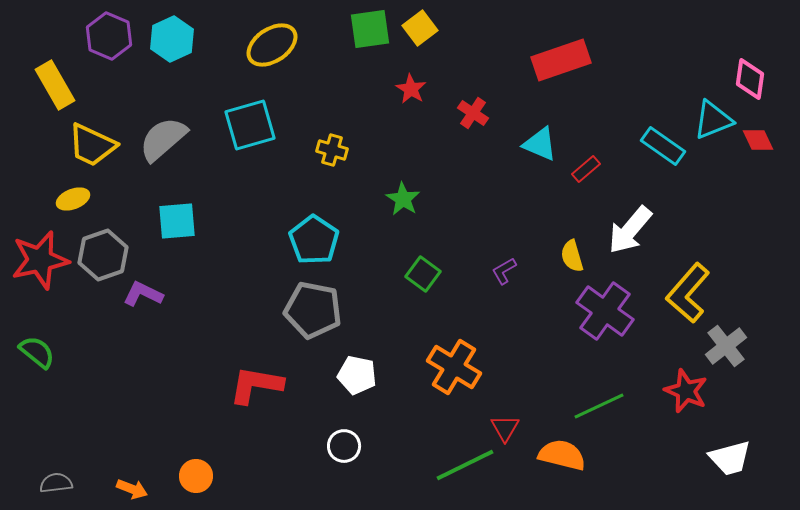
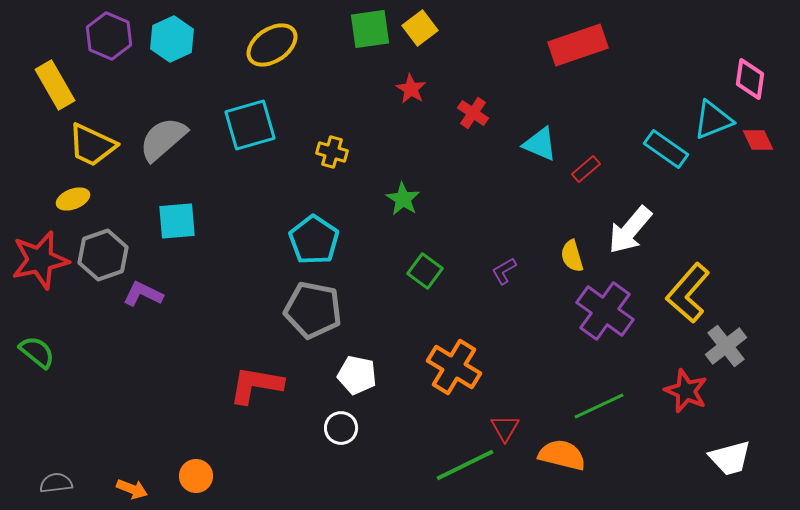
red rectangle at (561, 60): moved 17 px right, 15 px up
cyan rectangle at (663, 146): moved 3 px right, 3 px down
yellow cross at (332, 150): moved 2 px down
green square at (423, 274): moved 2 px right, 3 px up
white circle at (344, 446): moved 3 px left, 18 px up
